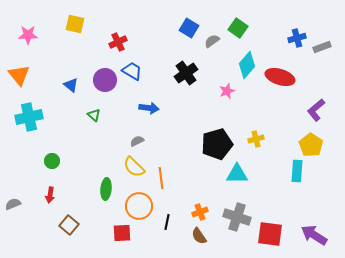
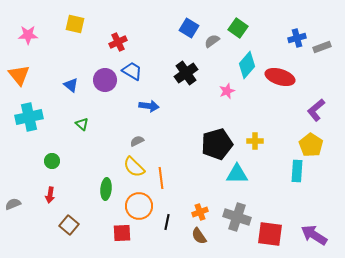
blue arrow at (149, 108): moved 2 px up
green triangle at (94, 115): moved 12 px left, 9 px down
yellow cross at (256, 139): moved 1 px left, 2 px down; rotated 14 degrees clockwise
